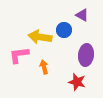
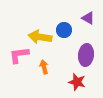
purple triangle: moved 6 px right, 3 px down
